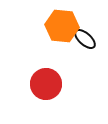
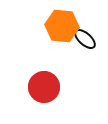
red circle: moved 2 px left, 3 px down
